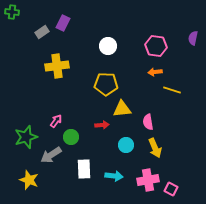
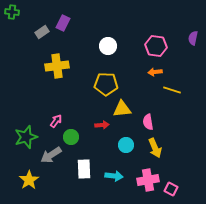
yellow star: rotated 18 degrees clockwise
